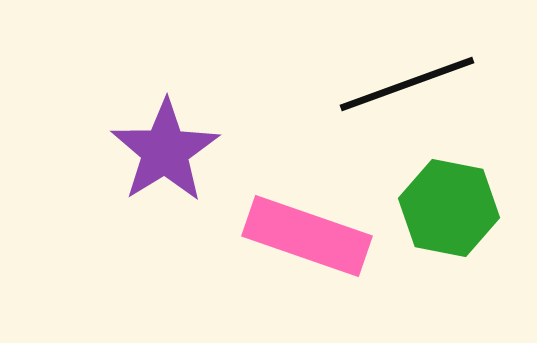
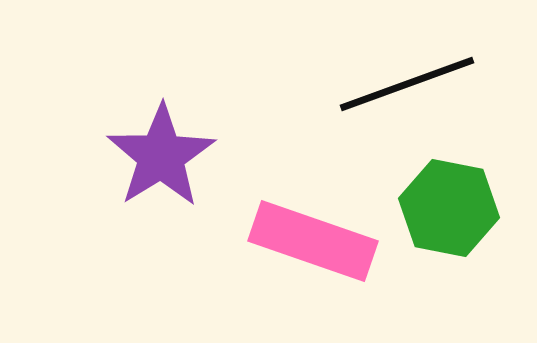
purple star: moved 4 px left, 5 px down
pink rectangle: moved 6 px right, 5 px down
